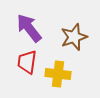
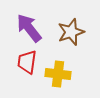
brown star: moved 3 px left, 5 px up
